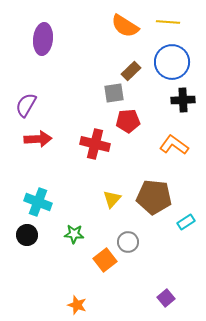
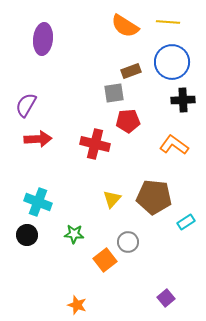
brown rectangle: rotated 24 degrees clockwise
